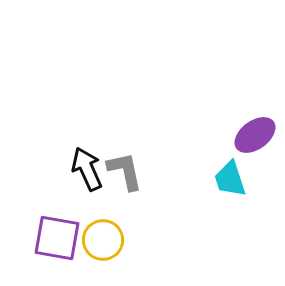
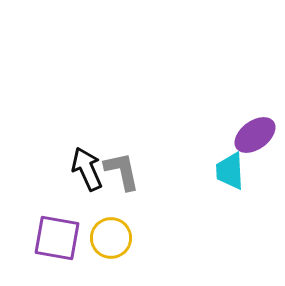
gray L-shape: moved 3 px left
cyan trapezoid: moved 8 px up; rotated 15 degrees clockwise
yellow circle: moved 8 px right, 2 px up
